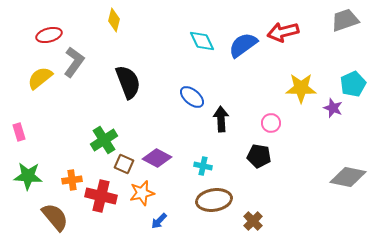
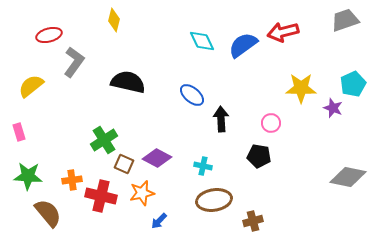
yellow semicircle: moved 9 px left, 8 px down
black semicircle: rotated 56 degrees counterclockwise
blue ellipse: moved 2 px up
brown semicircle: moved 7 px left, 4 px up
brown cross: rotated 30 degrees clockwise
